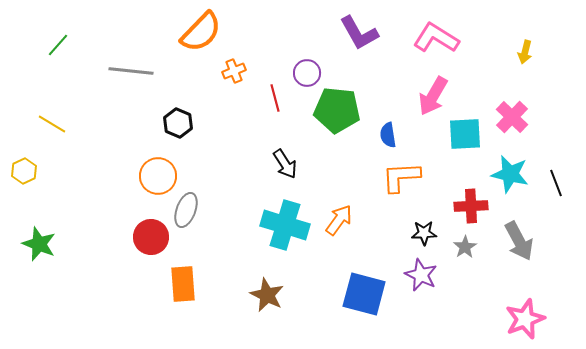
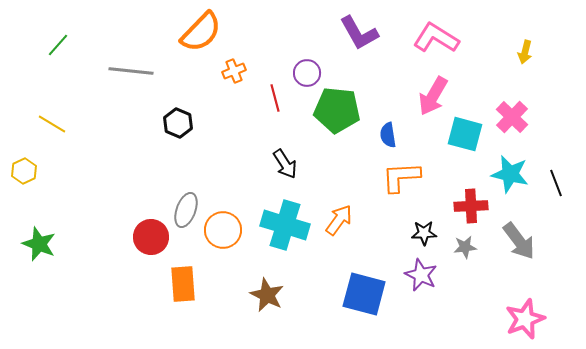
cyan square: rotated 18 degrees clockwise
orange circle: moved 65 px right, 54 px down
gray arrow: rotated 9 degrees counterclockwise
gray star: rotated 25 degrees clockwise
